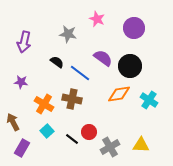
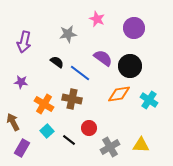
gray star: rotated 18 degrees counterclockwise
red circle: moved 4 px up
black line: moved 3 px left, 1 px down
